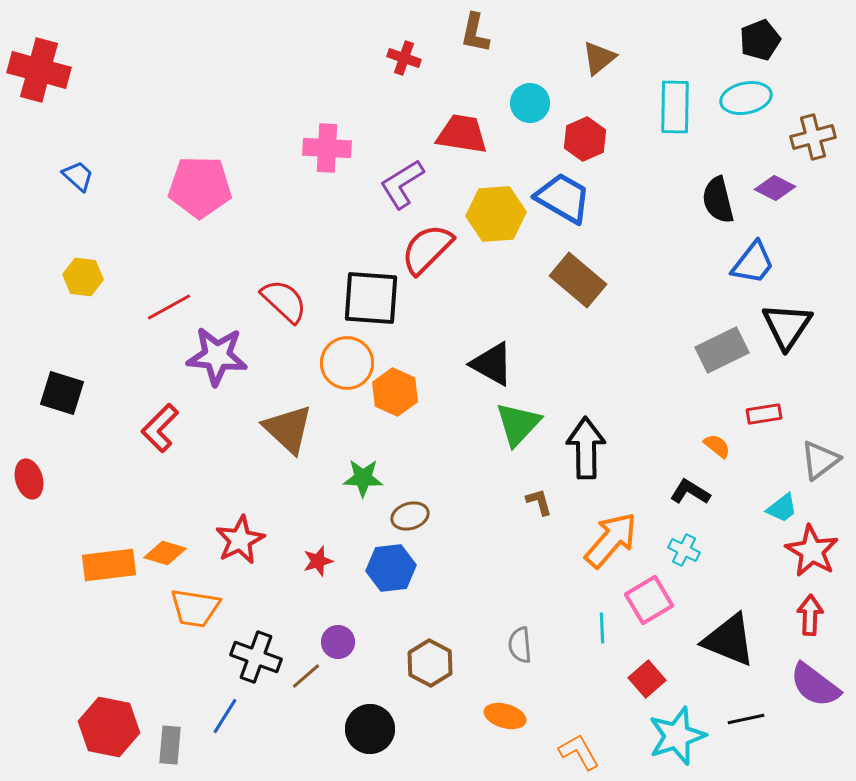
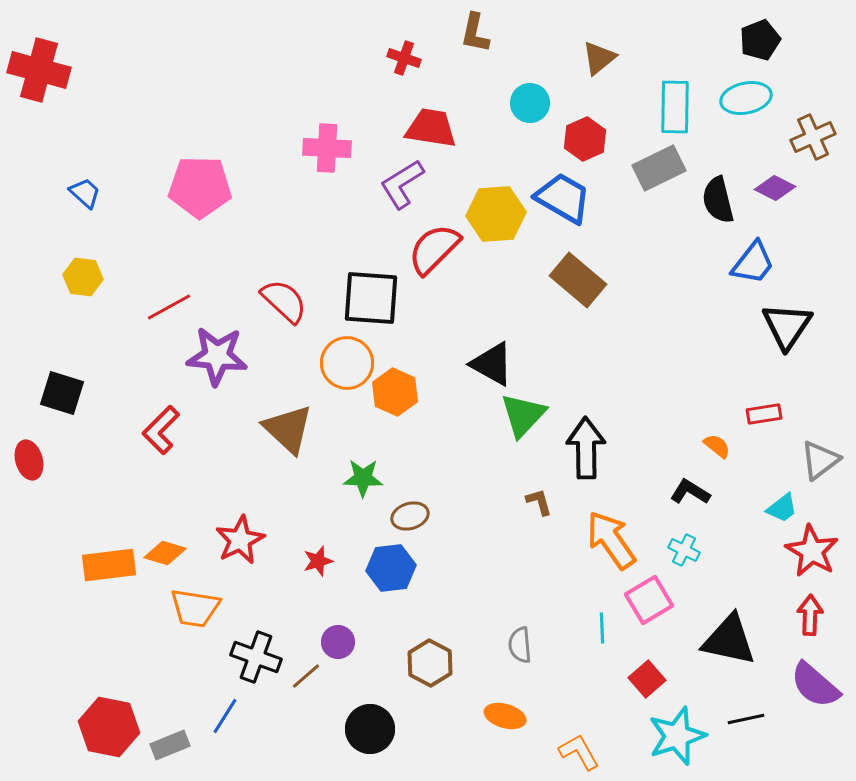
red trapezoid at (462, 134): moved 31 px left, 6 px up
brown cross at (813, 137): rotated 9 degrees counterclockwise
blue trapezoid at (78, 176): moved 7 px right, 17 px down
red semicircle at (427, 249): moved 7 px right
gray rectangle at (722, 350): moved 63 px left, 182 px up
green triangle at (518, 424): moved 5 px right, 9 px up
red L-shape at (160, 428): moved 1 px right, 2 px down
red ellipse at (29, 479): moved 19 px up
orange arrow at (611, 540): rotated 76 degrees counterclockwise
black triangle at (729, 640): rotated 10 degrees counterclockwise
purple semicircle at (815, 685): rotated 4 degrees clockwise
gray rectangle at (170, 745): rotated 63 degrees clockwise
